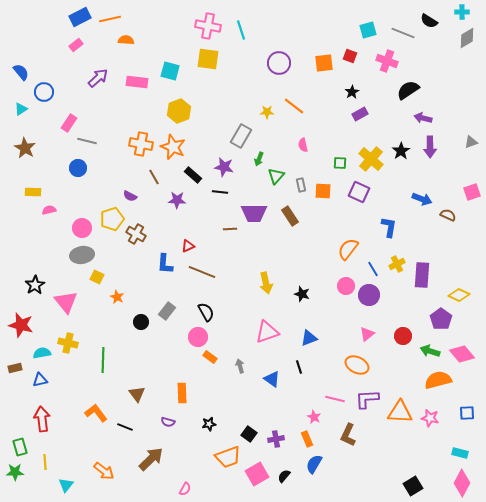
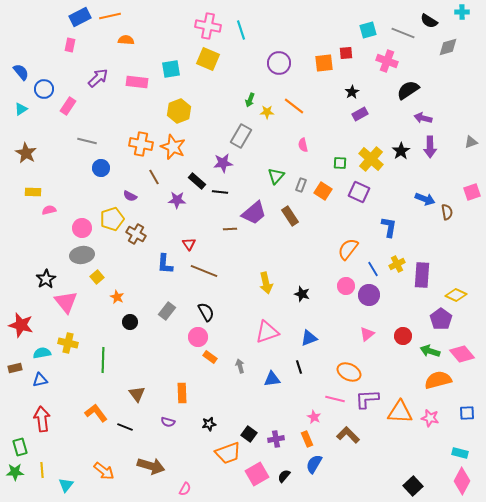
orange line at (110, 19): moved 3 px up
gray diamond at (467, 38): moved 19 px left, 9 px down; rotated 15 degrees clockwise
pink rectangle at (76, 45): moved 6 px left; rotated 40 degrees counterclockwise
red square at (350, 56): moved 4 px left, 3 px up; rotated 24 degrees counterclockwise
yellow square at (208, 59): rotated 15 degrees clockwise
cyan square at (170, 71): moved 1 px right, 2 px up; rotated 24 degrees counterclockwise
blue circle at (44, 92): moved 3 px up
pink rectangle at (69, 123): moved 1 px left, 17 px up
brown star at (25, 148): moved 1 px right, 5 px down
green arrow at (259, 159): moved 9 px left, 59 px up
purple star at (224, 167): moved 1 px left, 4 px up; rotated 18 degrees counterclockwise
blue circle at (78, 168): moved 23 px right
black rectangle at (193, 175): moved 4 px right, 6 px down
gray rectangle at (301, 185): rotated 32 degrees clockwise
orange square at (323, 191): rotated 30 degrees clockwise
blue arrow at (422, 199): moved 3 px right
purple trapezoid at (254, 213): rotated 40 degrees counterclockwise
brown semicircle at (448, 215): moved 1 px left, 3 px up; rotated 56 degrees clockwise
red triangle at (188, 246): moved 1 px right, 2 px up; rotated 40 degrees counterclockwise
brown line at (202, 272): moved 2 px right, 1 px up
yellow square at (97, 277): rotated 24 degrees clockwise
black star at (35, 285): moved 11 px right, 6 px up
yellow diamond at (459, 295): moved 3 px left
black circle at (141, 322): moved 11 px left
orange ellipse at (357, 365): moved 8 px left, 7 px down
blue triangle at (272, 379): rotated 42 degrees counterclockwise
brown L-shape at (348, 435): rotated 110 degrees clockwise
orange trapezoid at (228, 457): moved 4 px up
brown arrow at (151, 459): moved 7 px down; rotated 60 degrees clockwise
yellow line at (45, 462): moved 3 px left, 8 px down
pink diamond at (462, 483): moved 2 px up
black square at (413, 486): rotated 12 degrees counterclockwise
